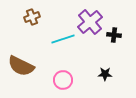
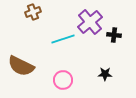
brown cross: moved 1 px right, 5 px up
